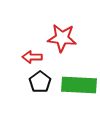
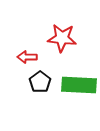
red arrow: moved 5 px left
